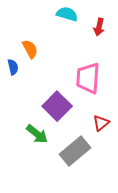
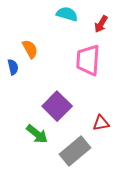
red arrow: moved 2 px right, 3 px up; rotated 18 degrees clockwise
pink trapezoid: moved 18 px up
red triangle: rotated 30 degrees clockwise
